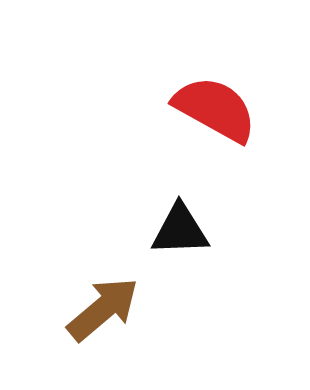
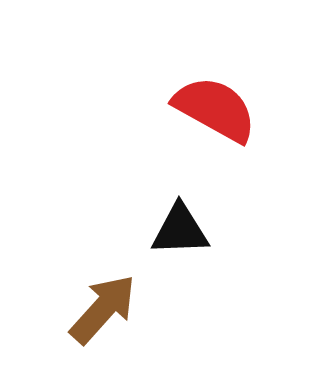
brown arrow: rotated 8 degrees counterclockwise
